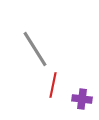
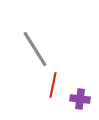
purple cross: moved 2 px left
